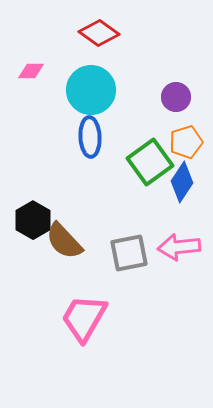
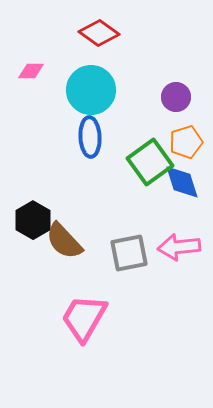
blue diamond: rotated 51 degrees counterclockwise
